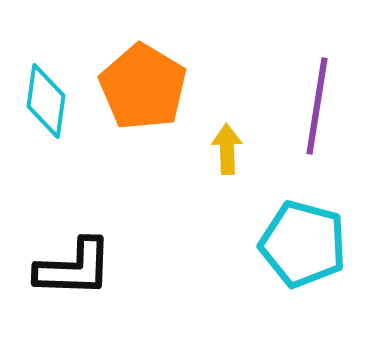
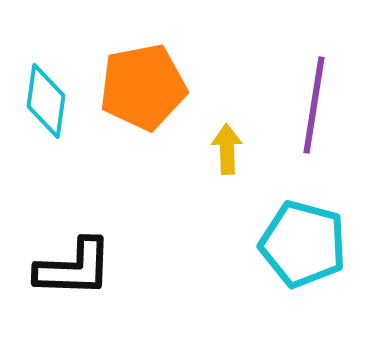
orange pentagon: rotated 30 degrees clockwise
purple line: moved 3 px left, 1 px up
